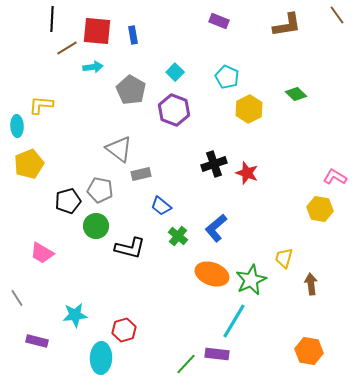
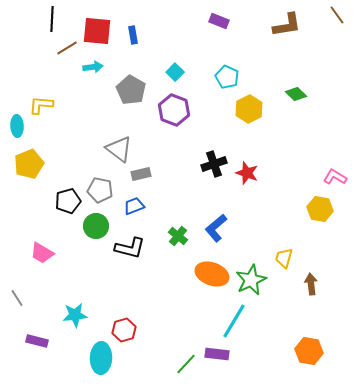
blue trapezoid at (161, 206): moved 27 px left; rotated 120 degrees clockwise
